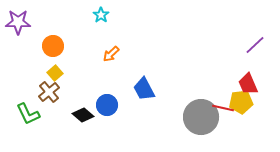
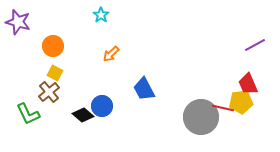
purple star: rotated 15 degrees clockwise
purple line: rotated 15 degrees clockwise
yellow square: rotated 21 degrees counterclockwise
blue circle: moved 5 px left, 1 px down
